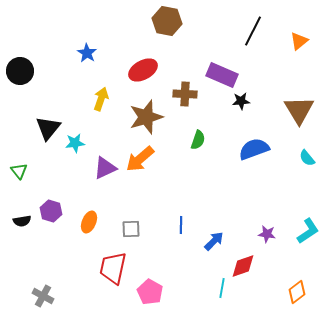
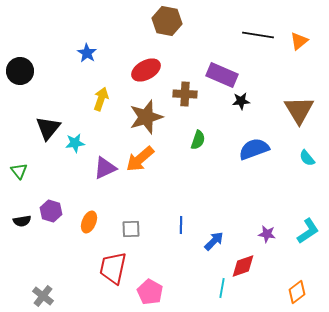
black line: moved 5 px right, 4 px down; rotated 72 degrees clockwise
red ellipse: moved 3 px right
gray cross: rotated 10 degrees clockwise
